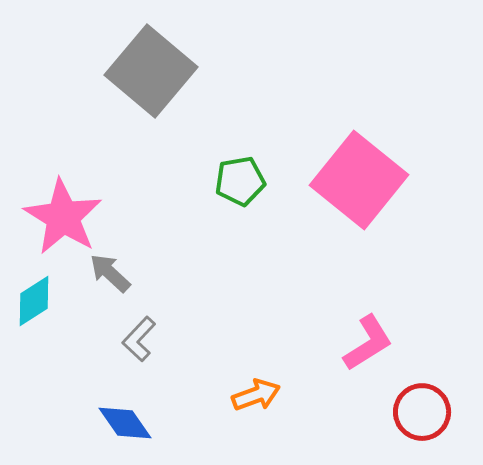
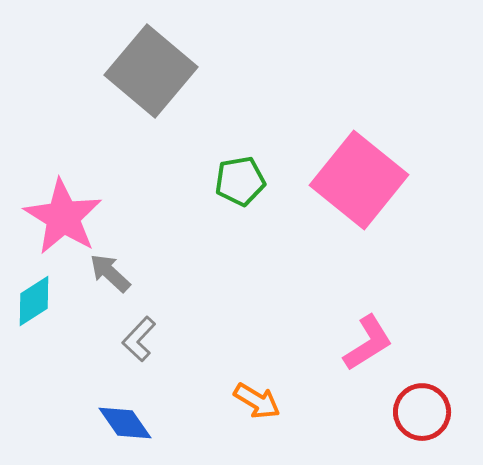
orange arrow: moved 1 px right, 6 px down; rotated 51 degrees clockwise
